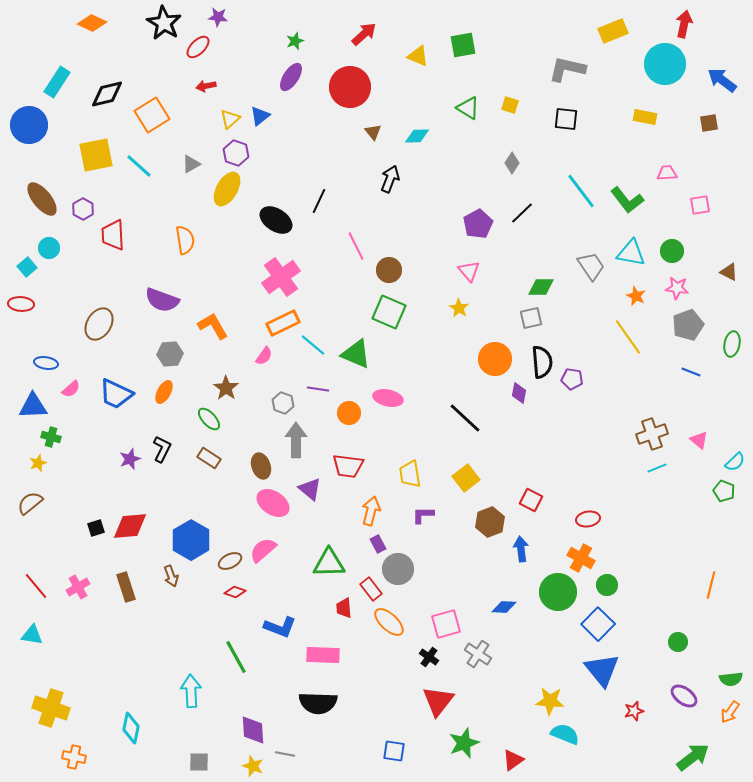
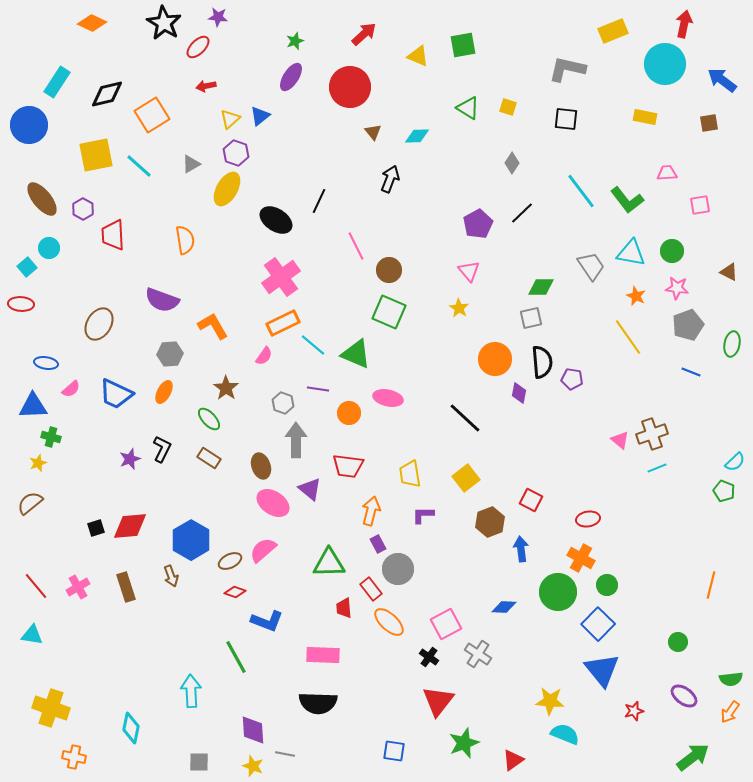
yellow square at (510, 105): moved 2 px left, 2 px down
pink triangle at (699, 440): moved 79 px left
pink square at (446, 624): rotated 12 degrees counterclockwise
blue L-shape at (280, 627): moved 13 px left, 6 px up
